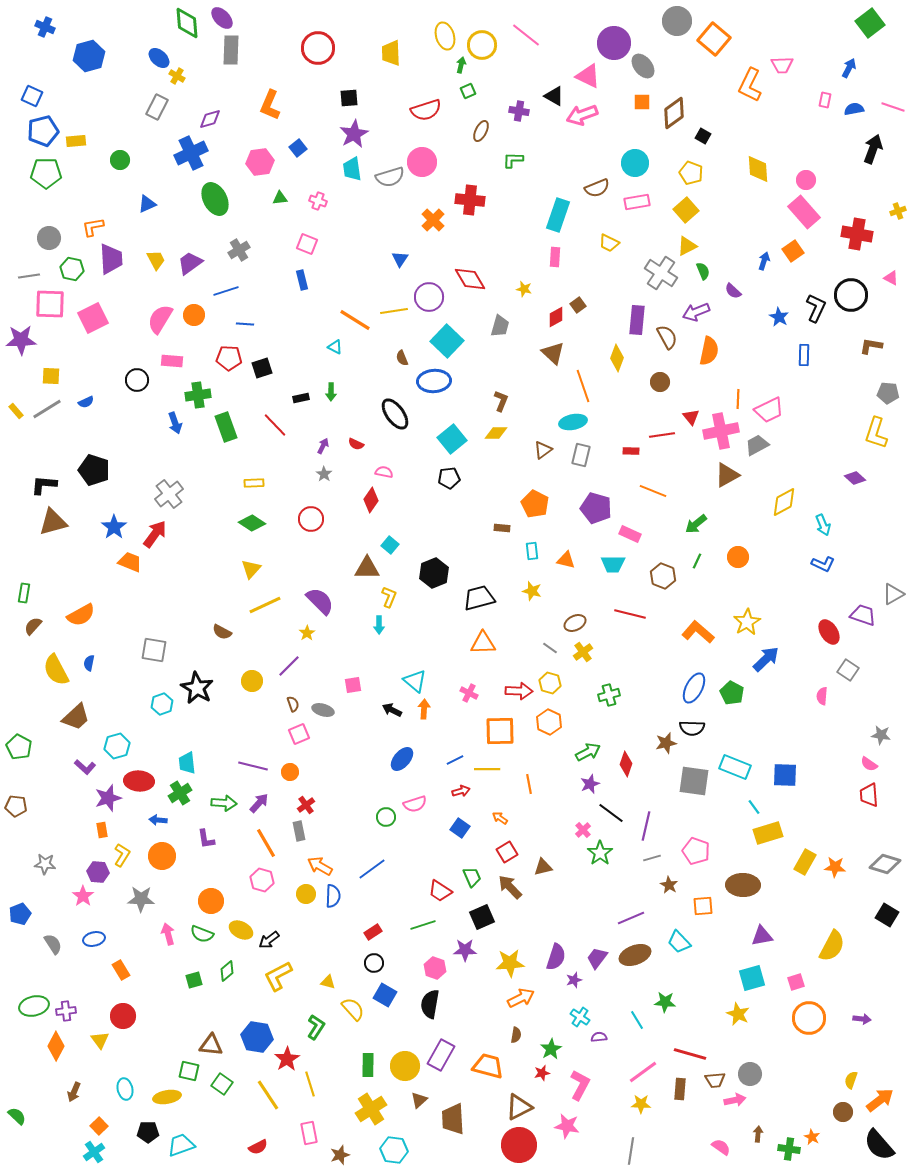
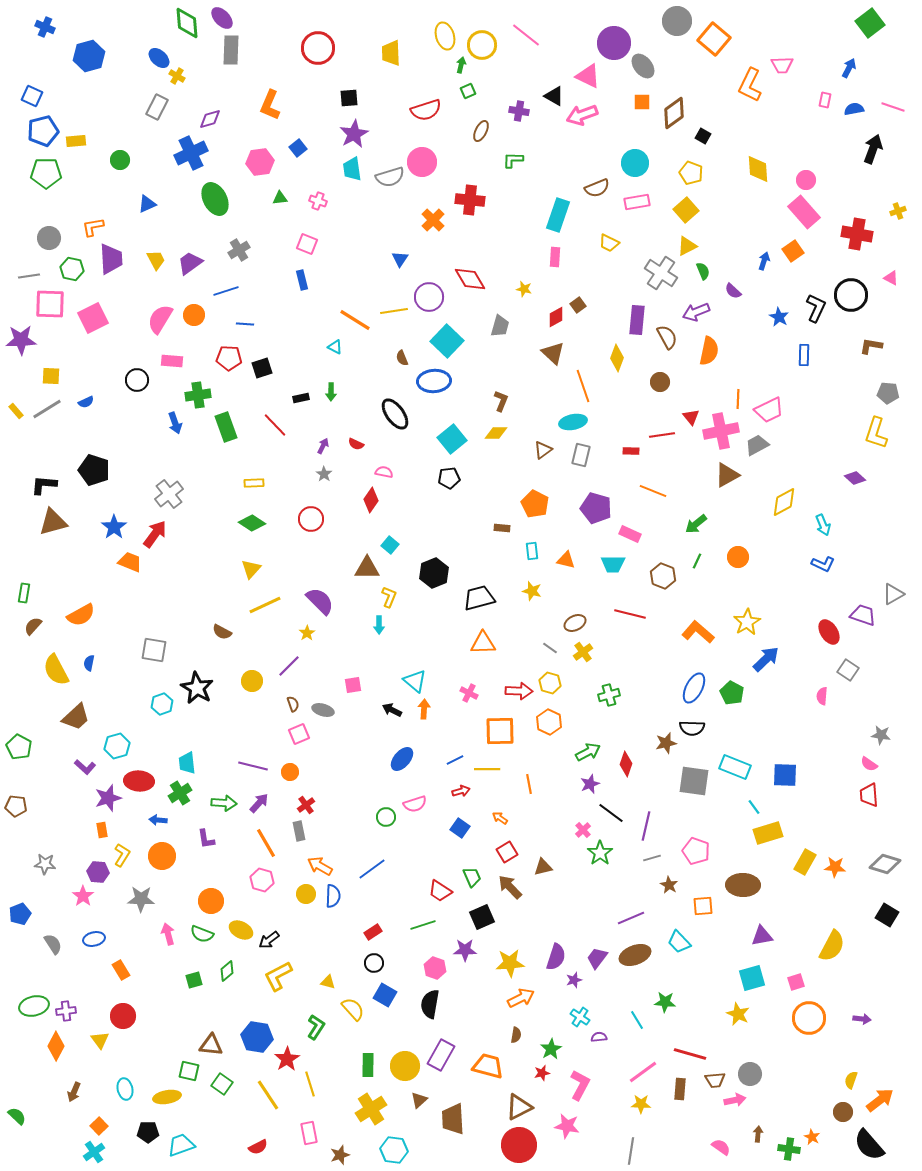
black semicircle at (879, 1145): moved 10 px left
